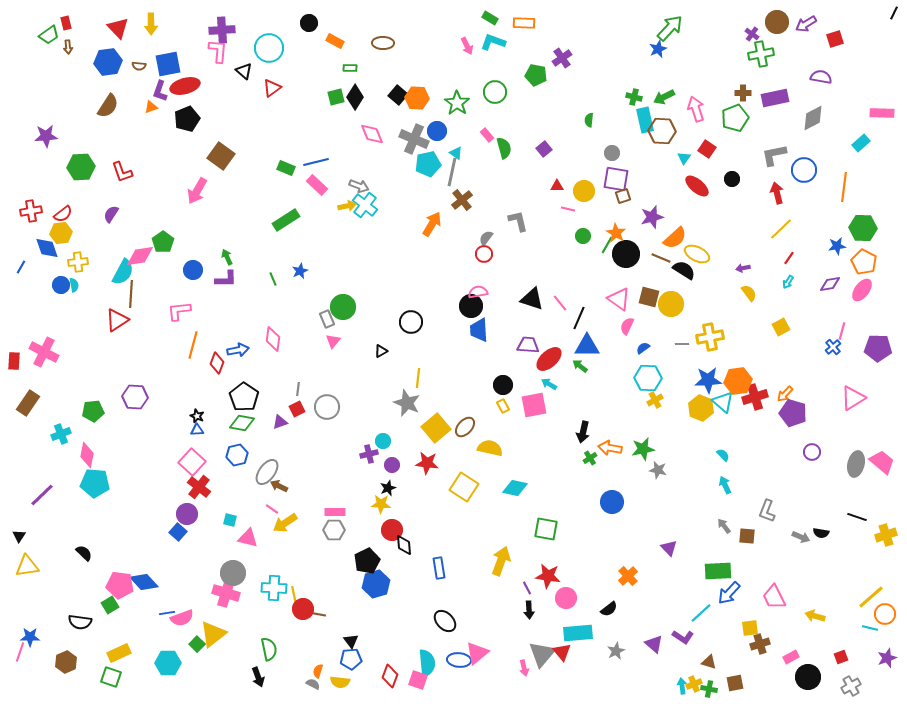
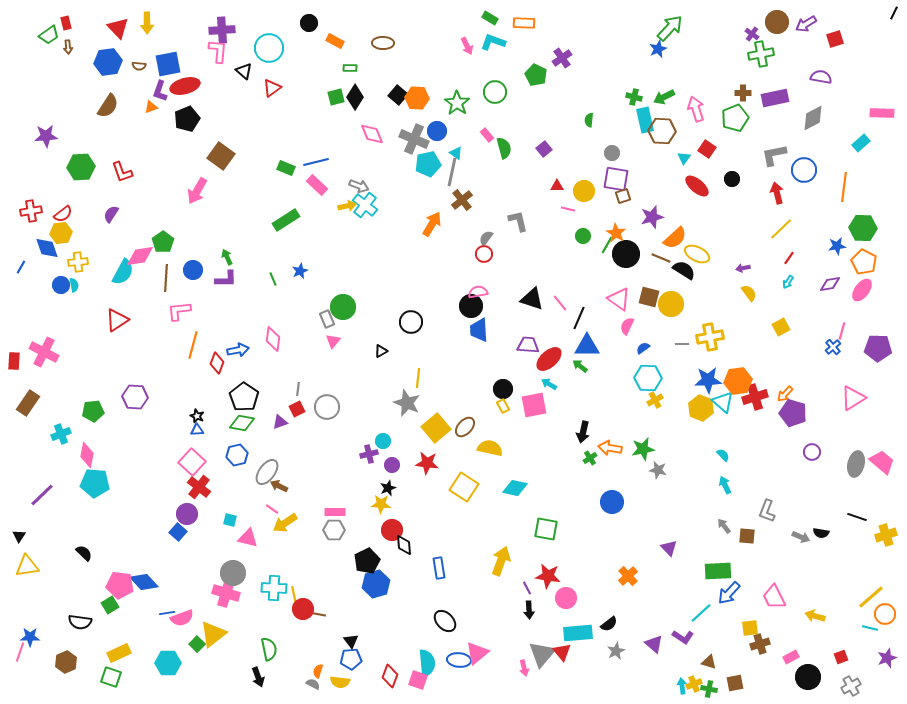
yellow arrow at (151, 24): moved 4 px left, 1 px up
green pentagon at (536, 75): rotated 15 degrees clockwise
brown line at (131, 294): moved 35 px right, 16 px up
black circle at (503, 385): moved 4 px down
black semicircle at (609, 609): moved 15 px down
